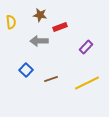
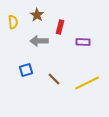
brown star: moved 3 px left; rotated 24 degrees clockwise
yellow semicircle: moved 2 px right
red rectangle: rotated 56 degrees counterclockwise
purple rectangle: moved 3 px left, 5 px up; rotated 48 degrees clockwise
blue square: rotated 32 degrees clockwise
brown line: moved 3 px right; rotated 64 degrees clockwise
